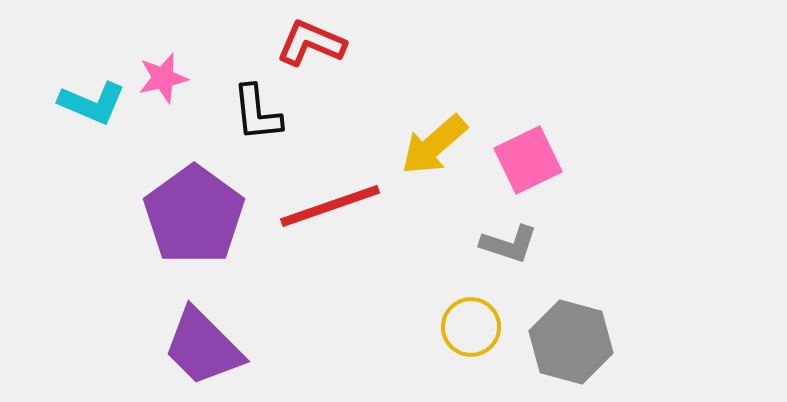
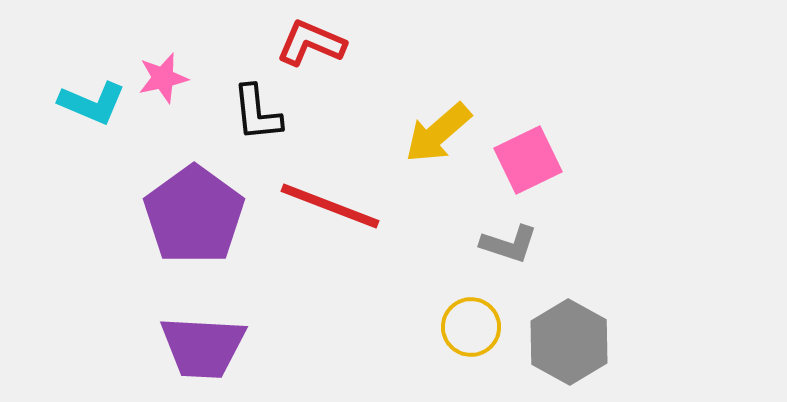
yellow arrow: moved 4 px right, 12 px up
red line: rotated 40 degrees clockwise
gray hexagon: moved 2 px left; rotated 14 degrees clockwise
purple trapezoid: rotated 42 degrees counterclockwise
